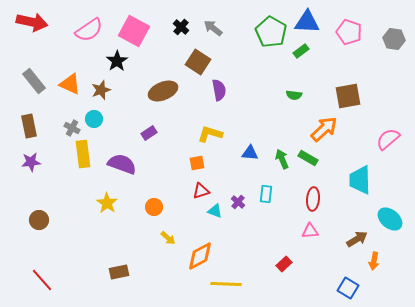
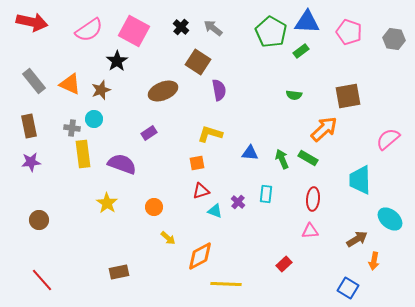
gray cross at (72, 128): rotated 21 degrees counterclockwise
